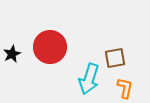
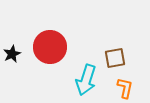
cyan arrow: moved 3 px left, 1 px down
